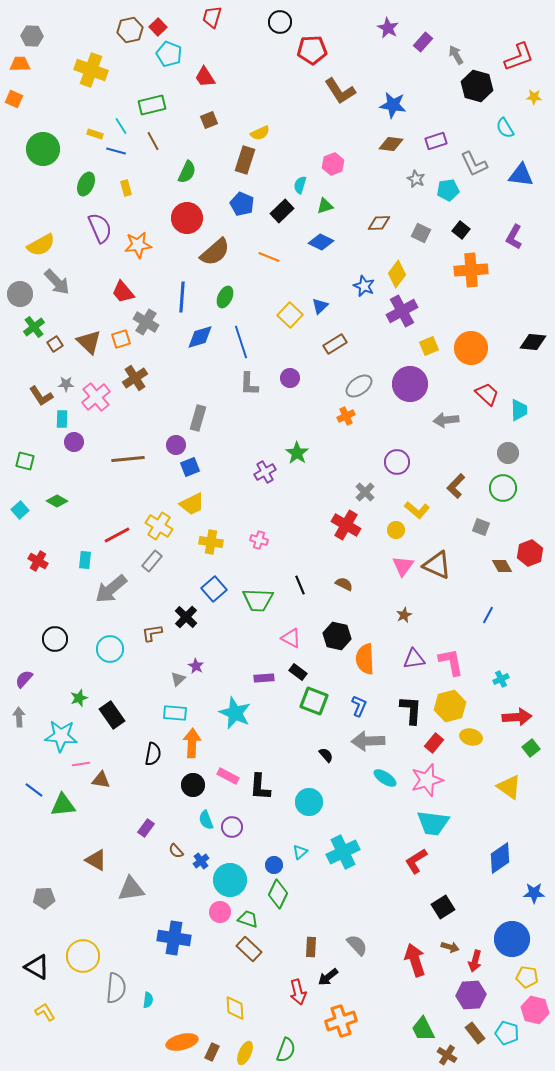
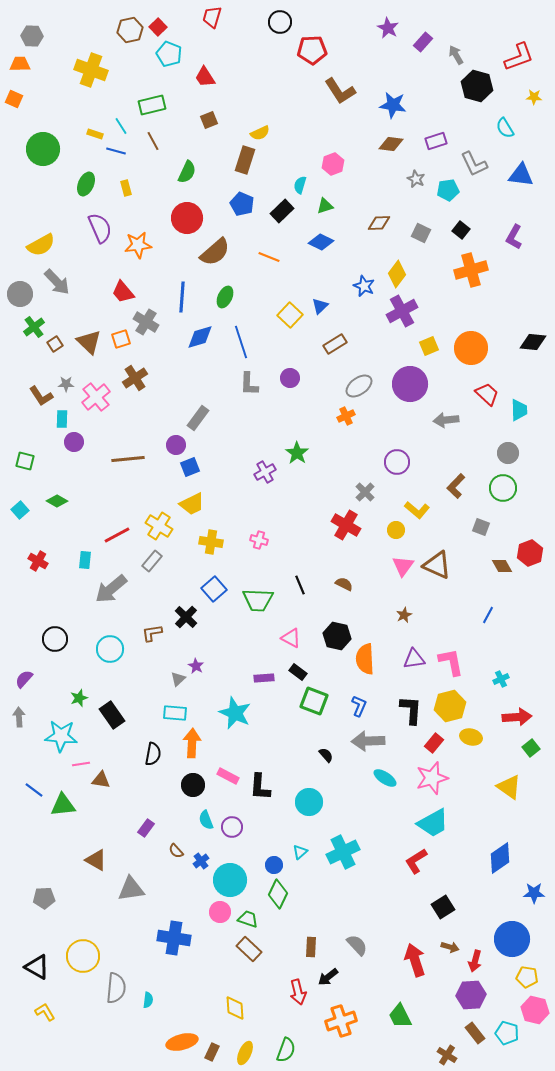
orange cross at (471, 270): rotated 12 degrees counterclockwise
gray rectangle at (198, 418): rotated 20 degrees clockwise
pink star at (427, 780): moved 5 px right, 2 px up
cyan trapezoid at (433, 823): rotated 36 degrees counterclockwise
green trapezoid at (423, 1029): moved 23 px left, 13 px up
